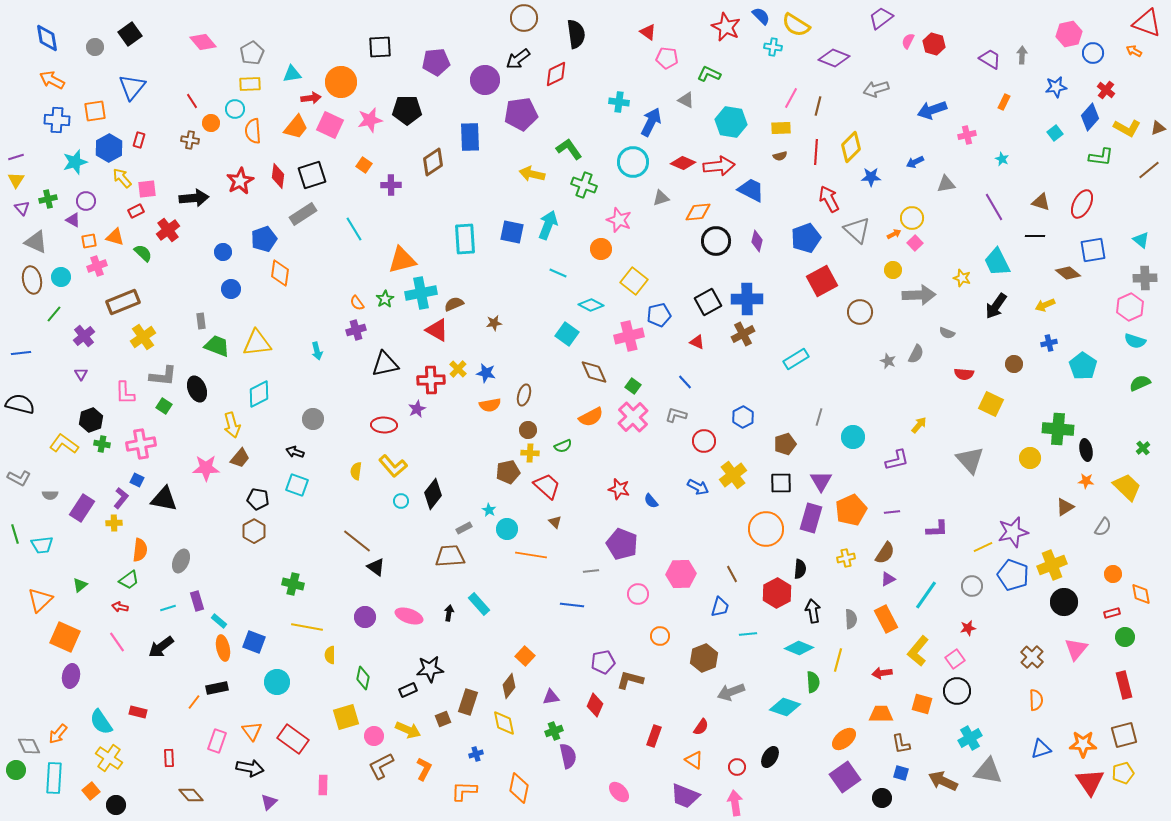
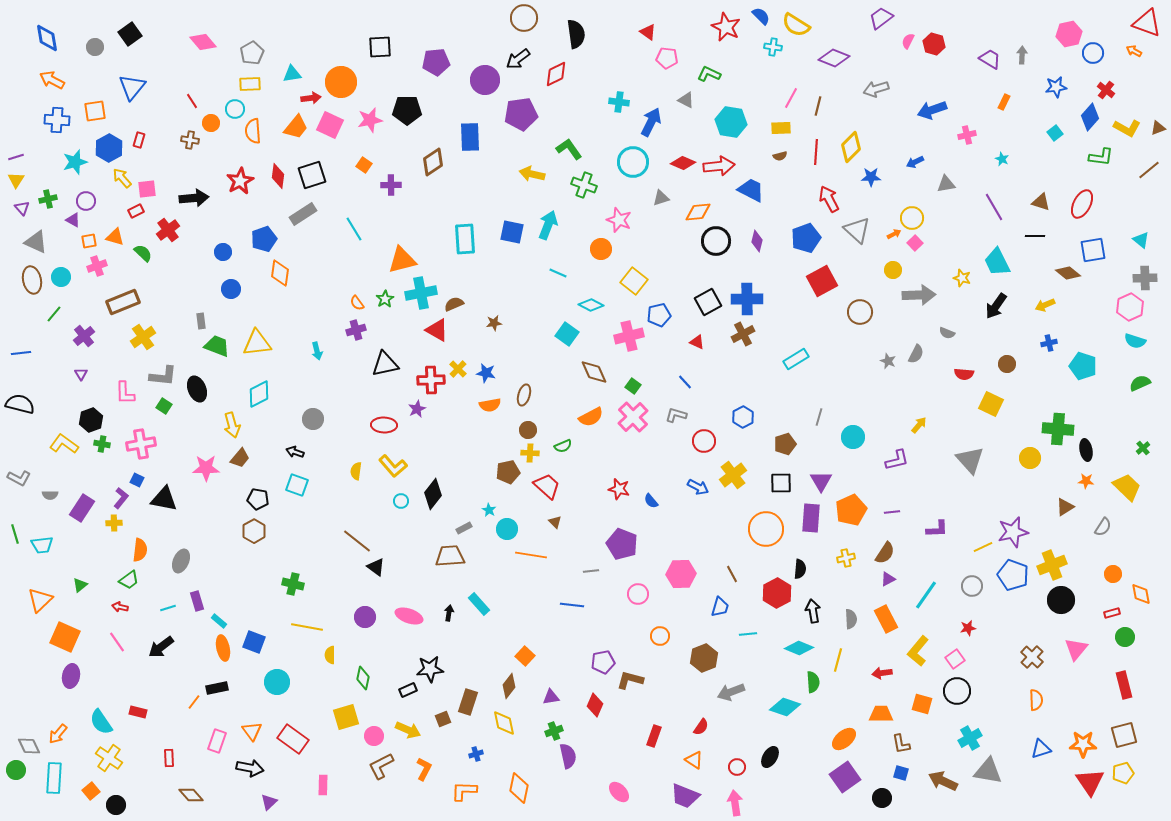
brown circle at (1014, 364): moved 7 px left
cyan pentagon at (1083, 366): rotated 16 degrees counterclockwise
purple rectangle at (811, 518): rotated 12 degrees counterclockwise
black circle at (1064, 602): moved 3 px left, 2 px up
